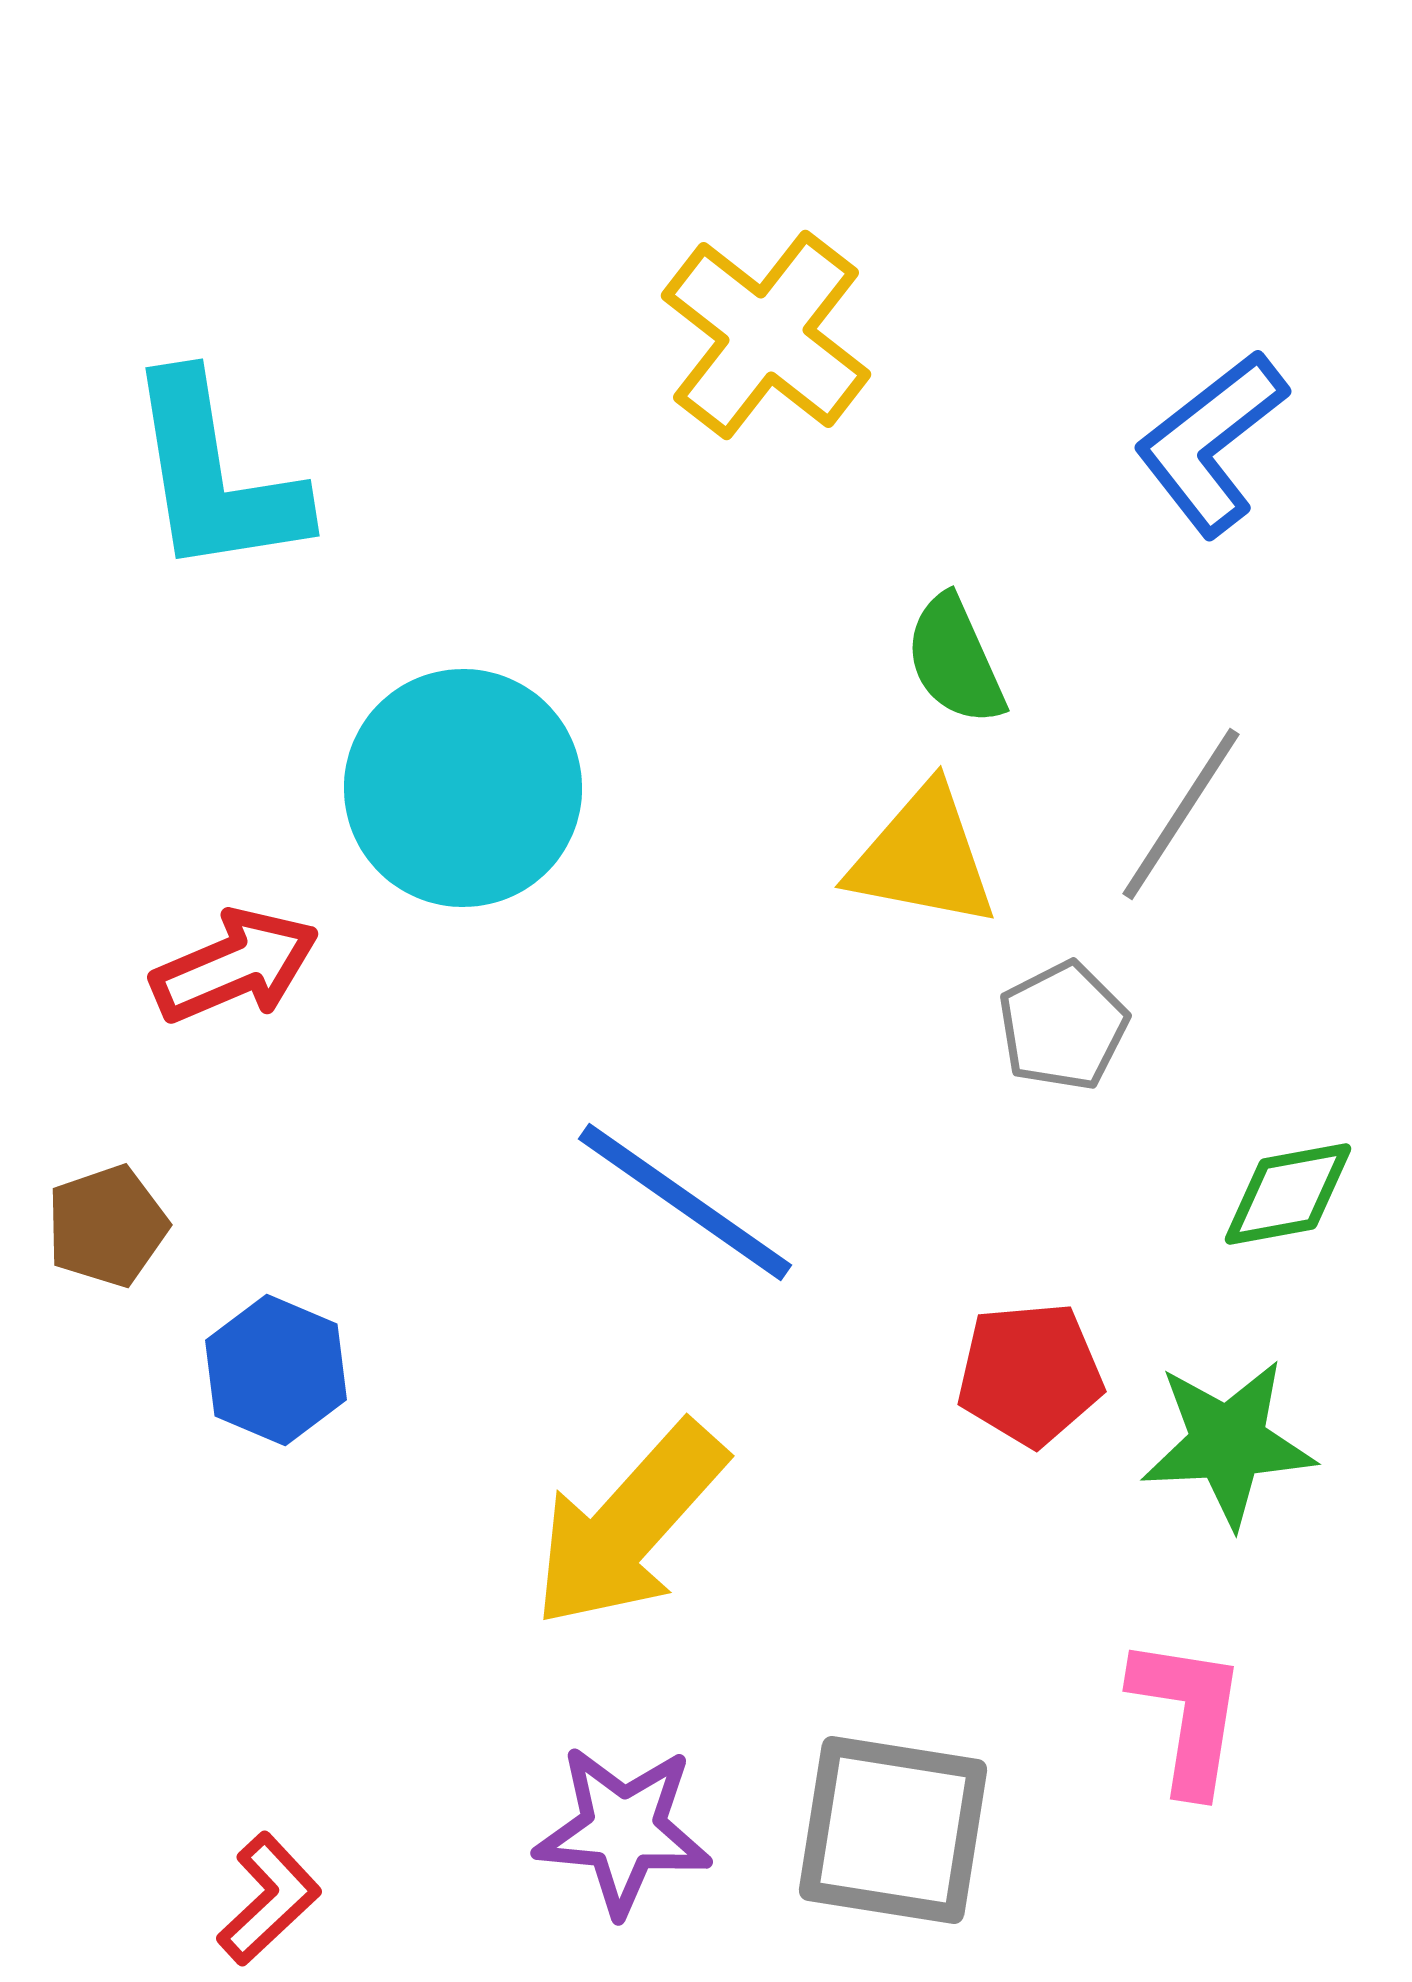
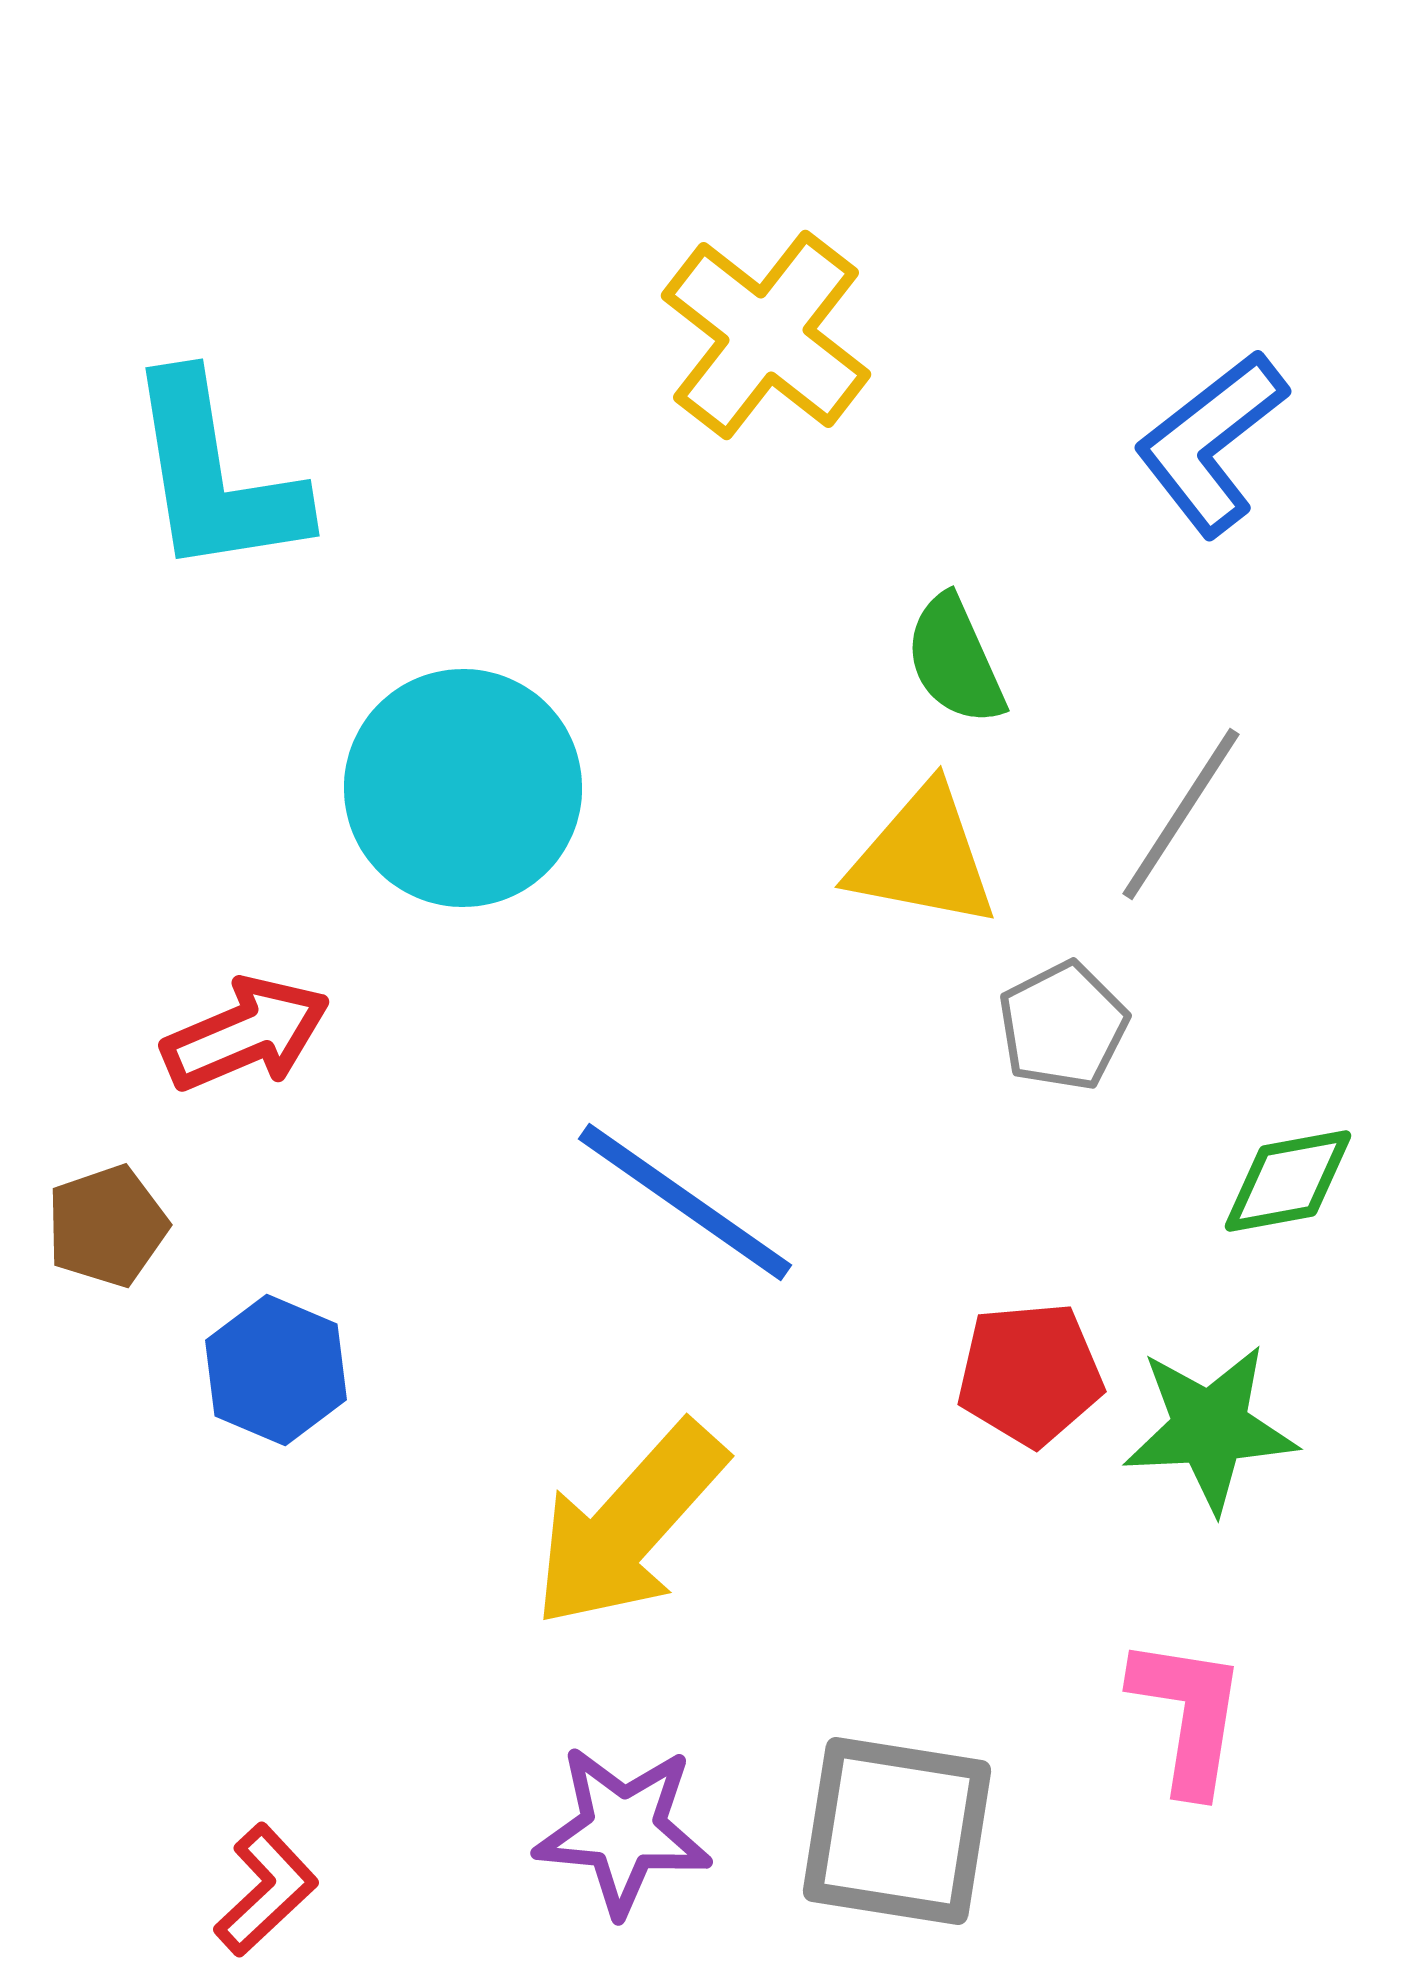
red arrow: moved 11 px right, 68 px down
green diamond: moved 13 px up
green star: moved 18 px left, 15 px up
gray square: moved 4 px right, 1 px down
red L-shape: moved 3 px left, 9 px up
